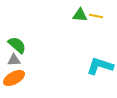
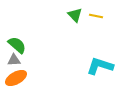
green triangle: moved 5 px left; rotated 42 degrees clockwise
orange ellipse: moved 2 px right
